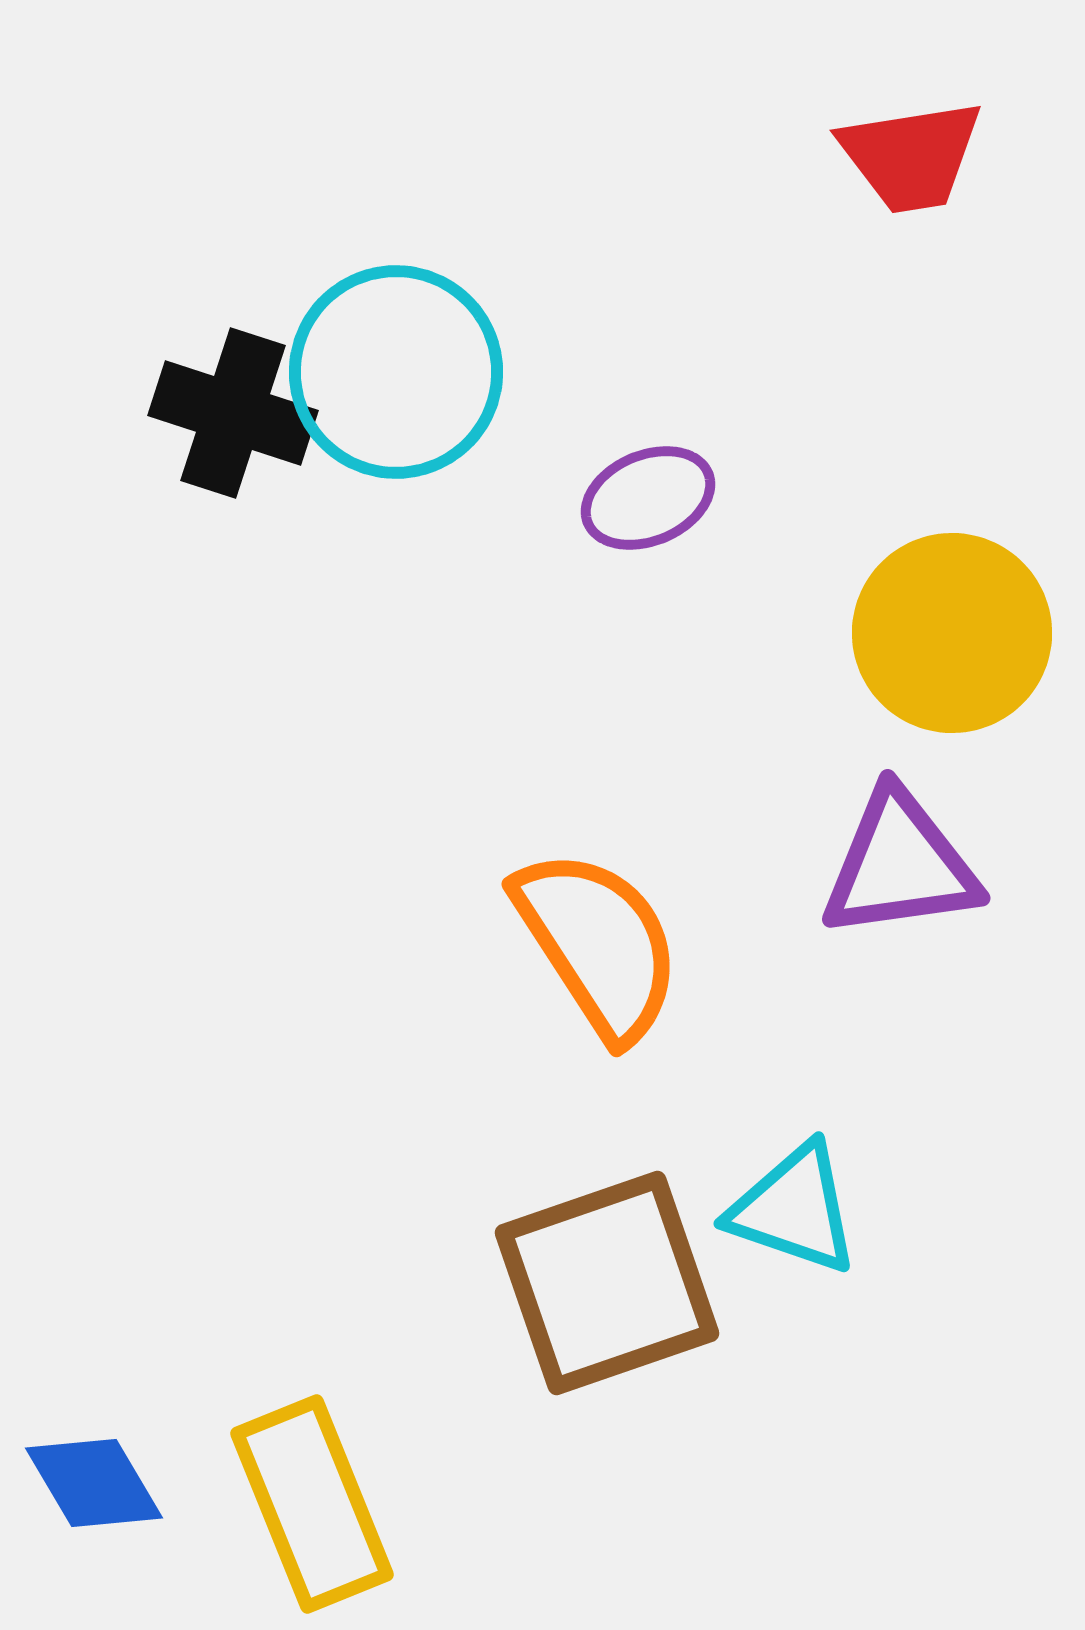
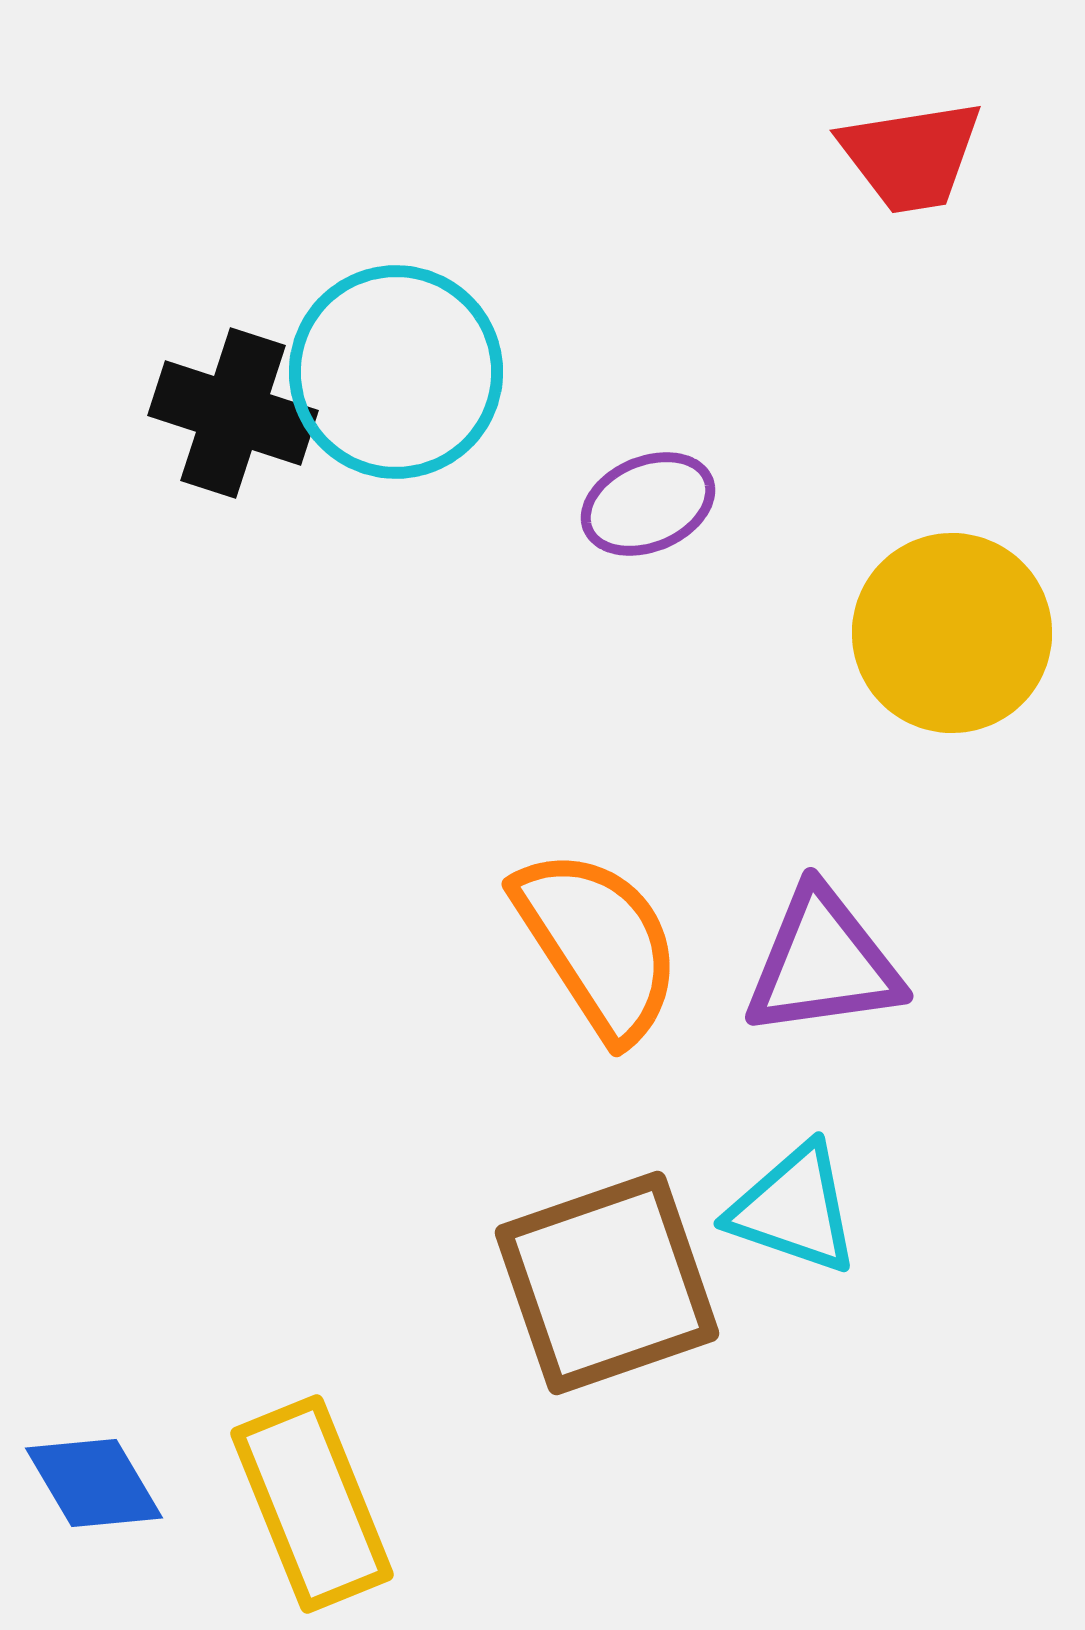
purple ellipse: moved 6 px down
purple triangle: moved 77 px left, 98 px down
